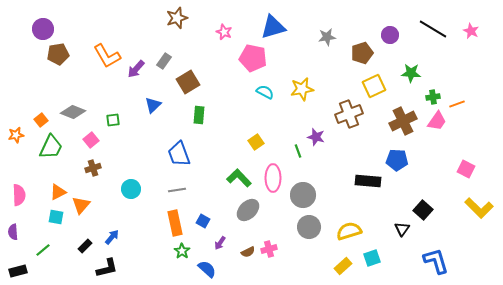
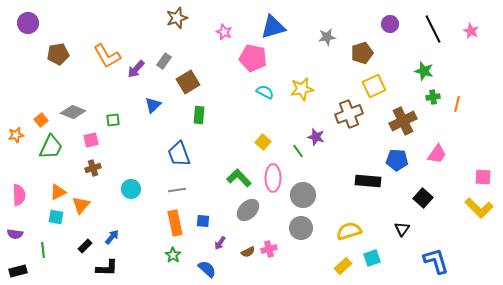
purple circle at (43, 29): moved 15 px left, 6 px up
black line at (433, 29): rotated 32 degrees clockwise
purple circle at (390, 35): moved 11 px up
green star at (411, 73): moved 13 px right, 2 px up; rotated 12 degrees clockwise
orange line at (457, 104): rotated 56 degrees counterclockwise
pink trapezoid at (437, 121): moved 33 px down
pink square at (91, 140): rotated 28 degrees clockwise
yellow square at (256, 142): moved 7 px right; rotated 14 degrees counterclockwise
green line at (298, 151): rotated 16 degrees counterclockwise
pink square at (466, 169): moved 17 px right, 8 px down; rotated 24 degrees counterclockwise
black square at (423, 210): moved 12 px up
blue square at (203, 221): rotated 24 degrees counterclockwise
gray circle at (309, 227): moved 8 px left, 1 px down
purple semicircle at (13, 232): moved 2 px right, 2 px down; rotated 77 degrees counterclockwise
green line at (43, 250): rotated 56 degrees counterclockwise
green star at (182, 251): moved 9 px left, 4 px down
black L-shape at (107, 268): rotated 15 degrees clockwise
